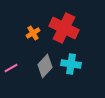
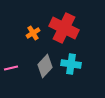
pink line: rotated 16 degrees clockwise
